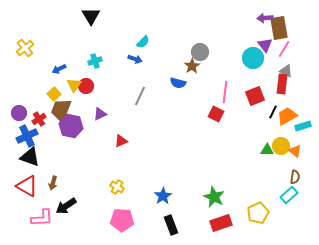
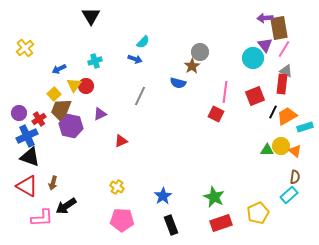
cyan rectangle at (303, 126): moved 2 px right, 1 px down
